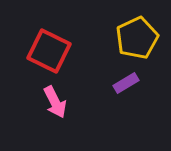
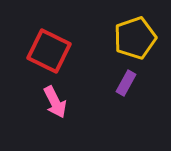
yellow pentagon: moved 2 px left; rotated 6 degrees clockwise
purple rectangle: rotated 30 degrees counterclockwise
